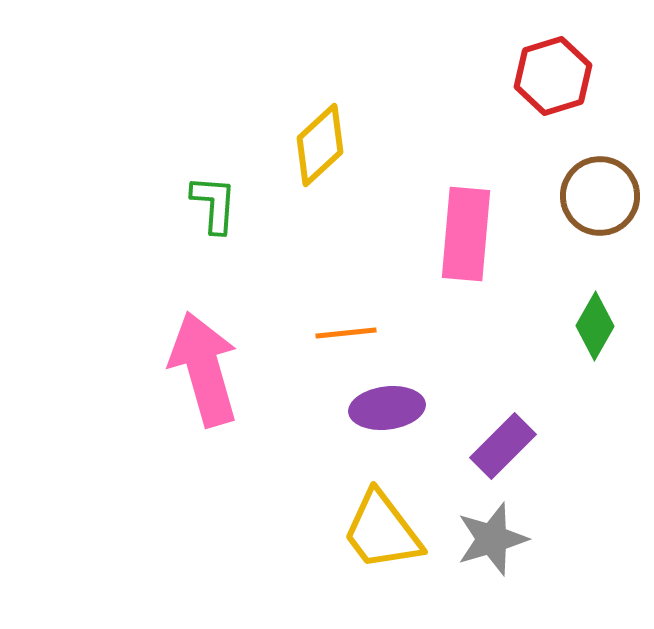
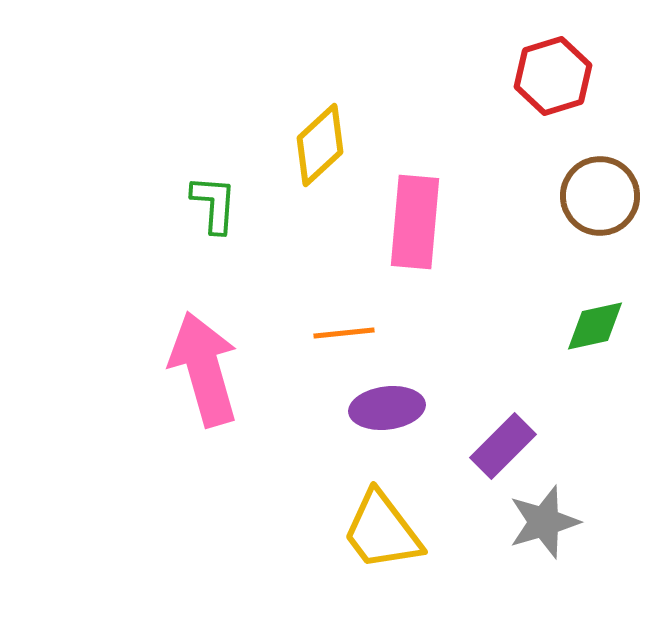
pink rectangle: moved 51 px left, 12 px up
green diamond: rotated 48 degrees clockwise
orange line: moved 2 px left
gray star: moved 52 px right, 17 px up
